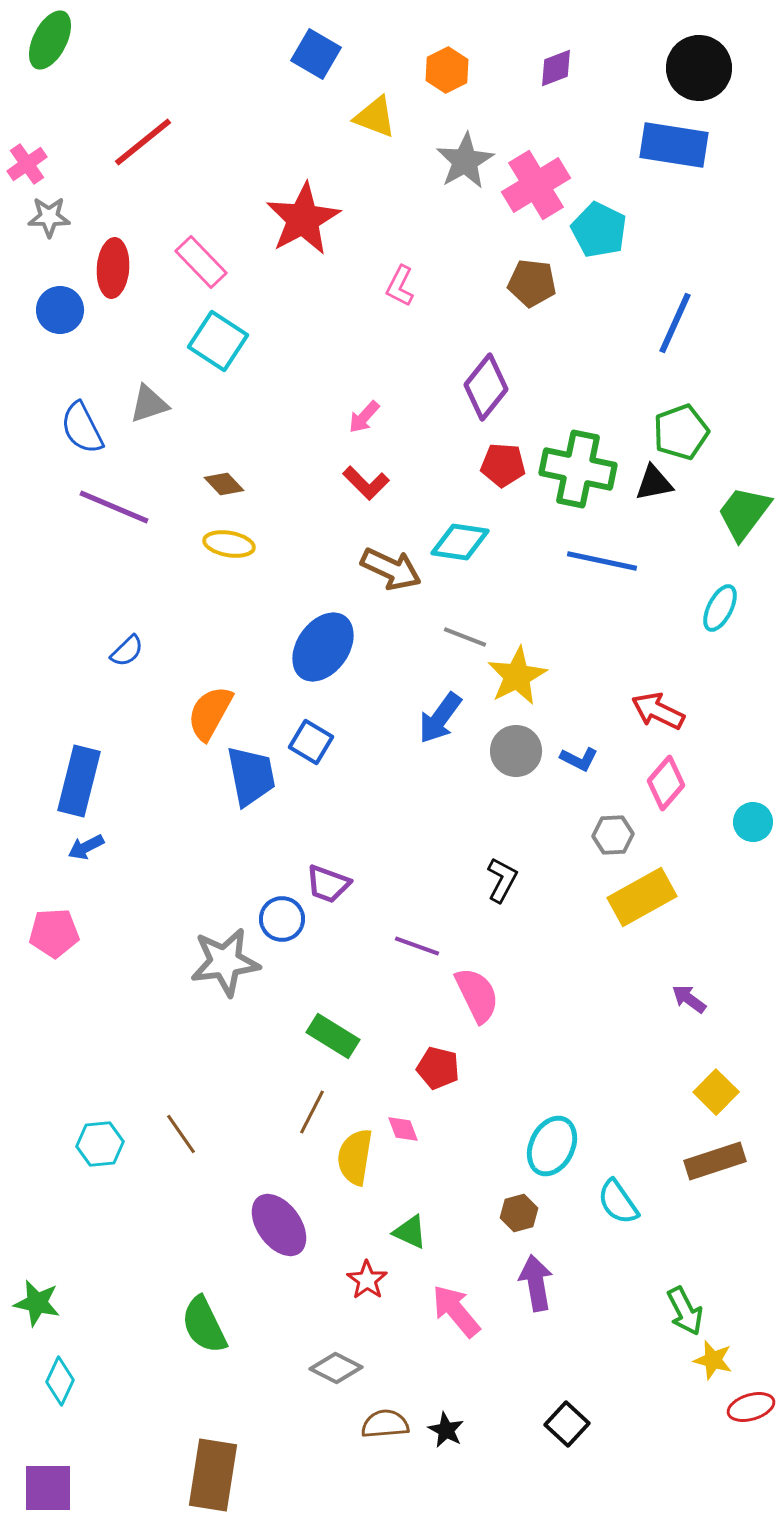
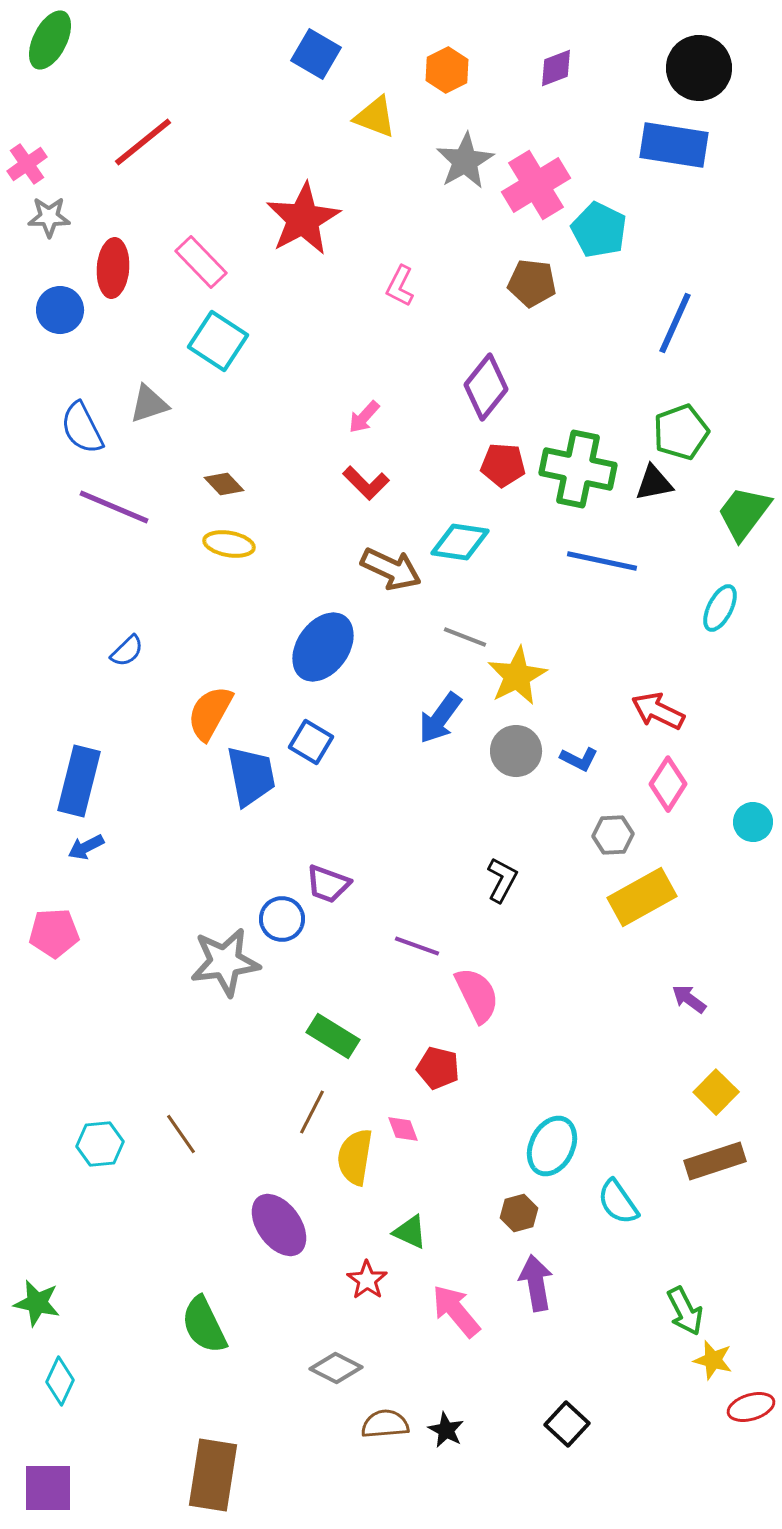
pink diamond at (666, 783): moved 2 px right, 1 px down; rotated 8 degrees counterclockwise
